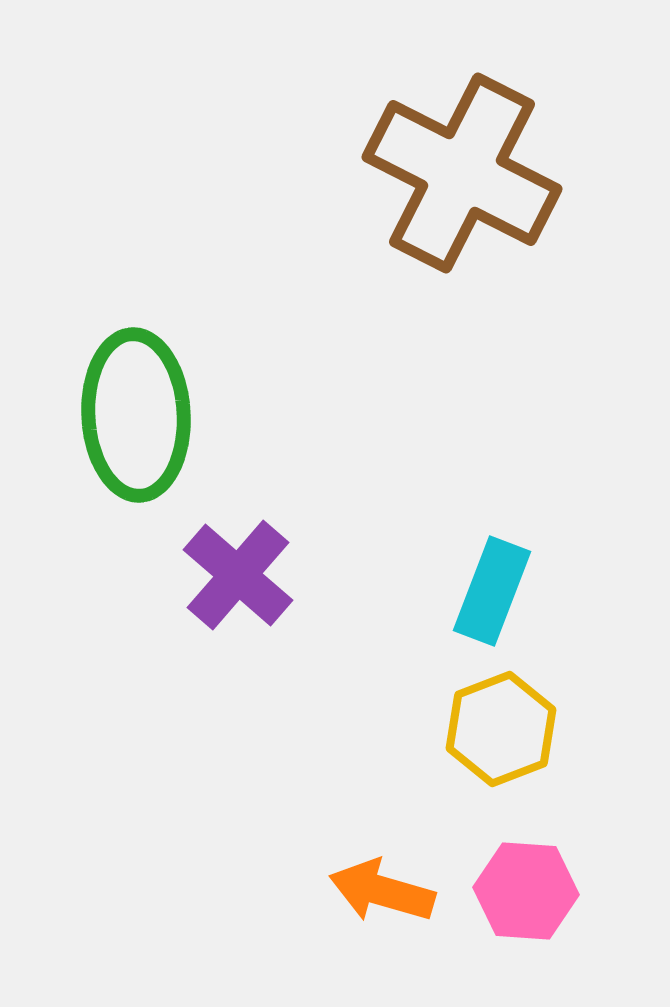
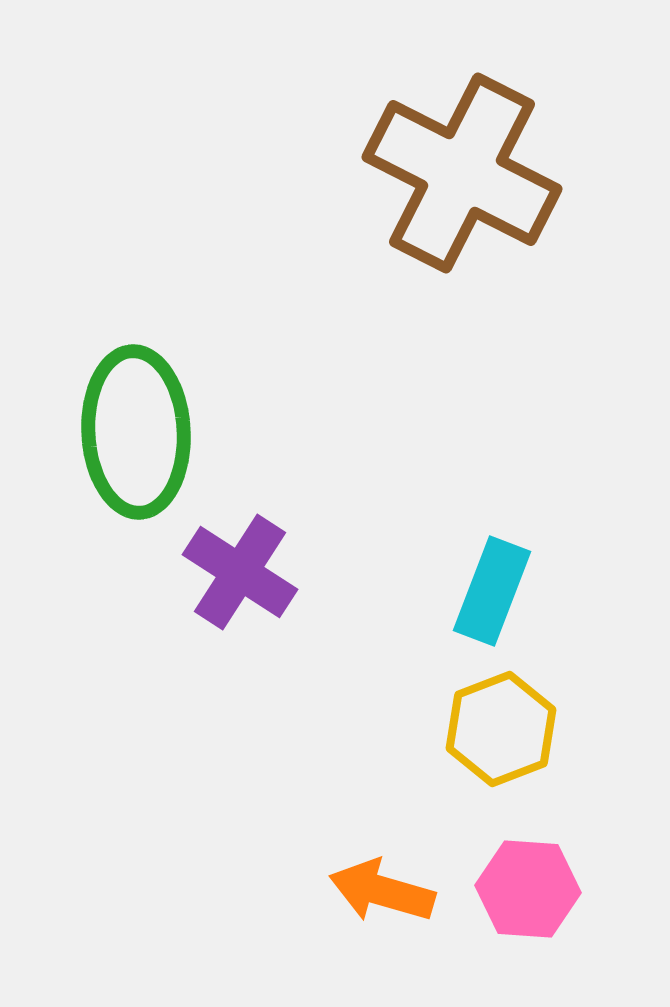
green ellipse: moved 17 px down
purple cross: moved 2 px right, 3 px up; rotated 8 degrees counterclockwise
pink hexagon: moved 2 px right, 2 px up
